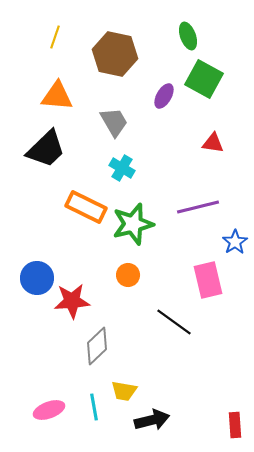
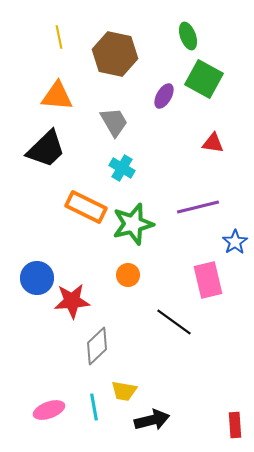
yellow line: moved 4 px right; rotated 30 degrees counterclockwise
